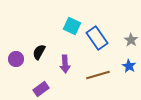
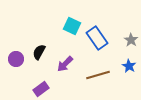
purple arrow: rotated 48 degrees clockwise
